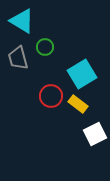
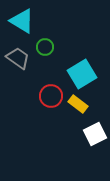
gray trapezoid: rotated 140 degrees clockwise
